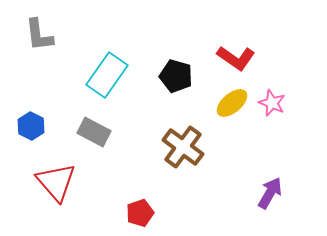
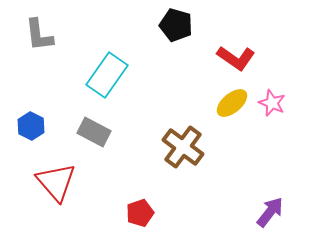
black pentagon: moved 51 px up
purple arrow: moved 19 px down; rotated 8 degrees clockwise
